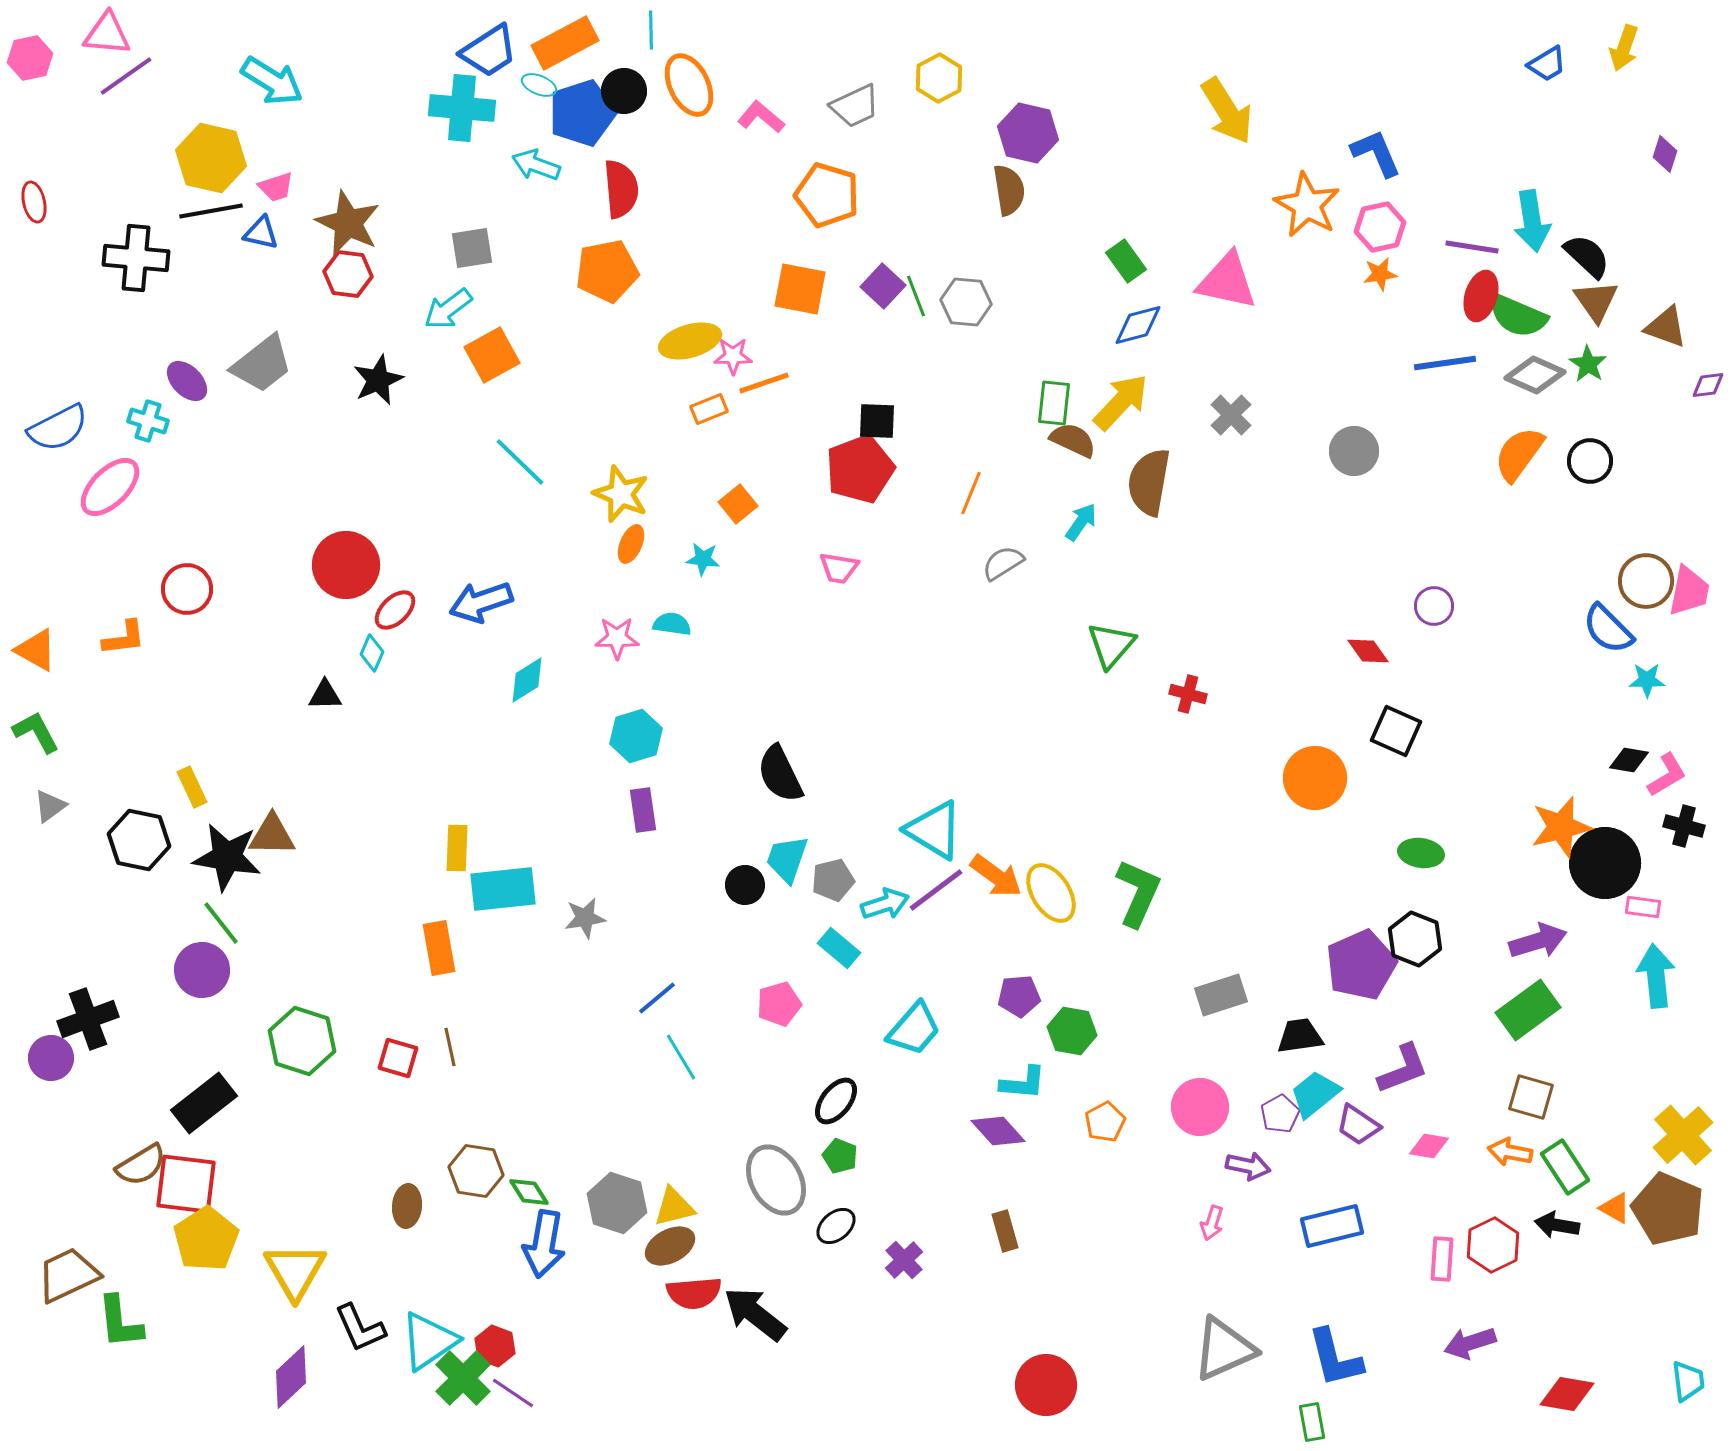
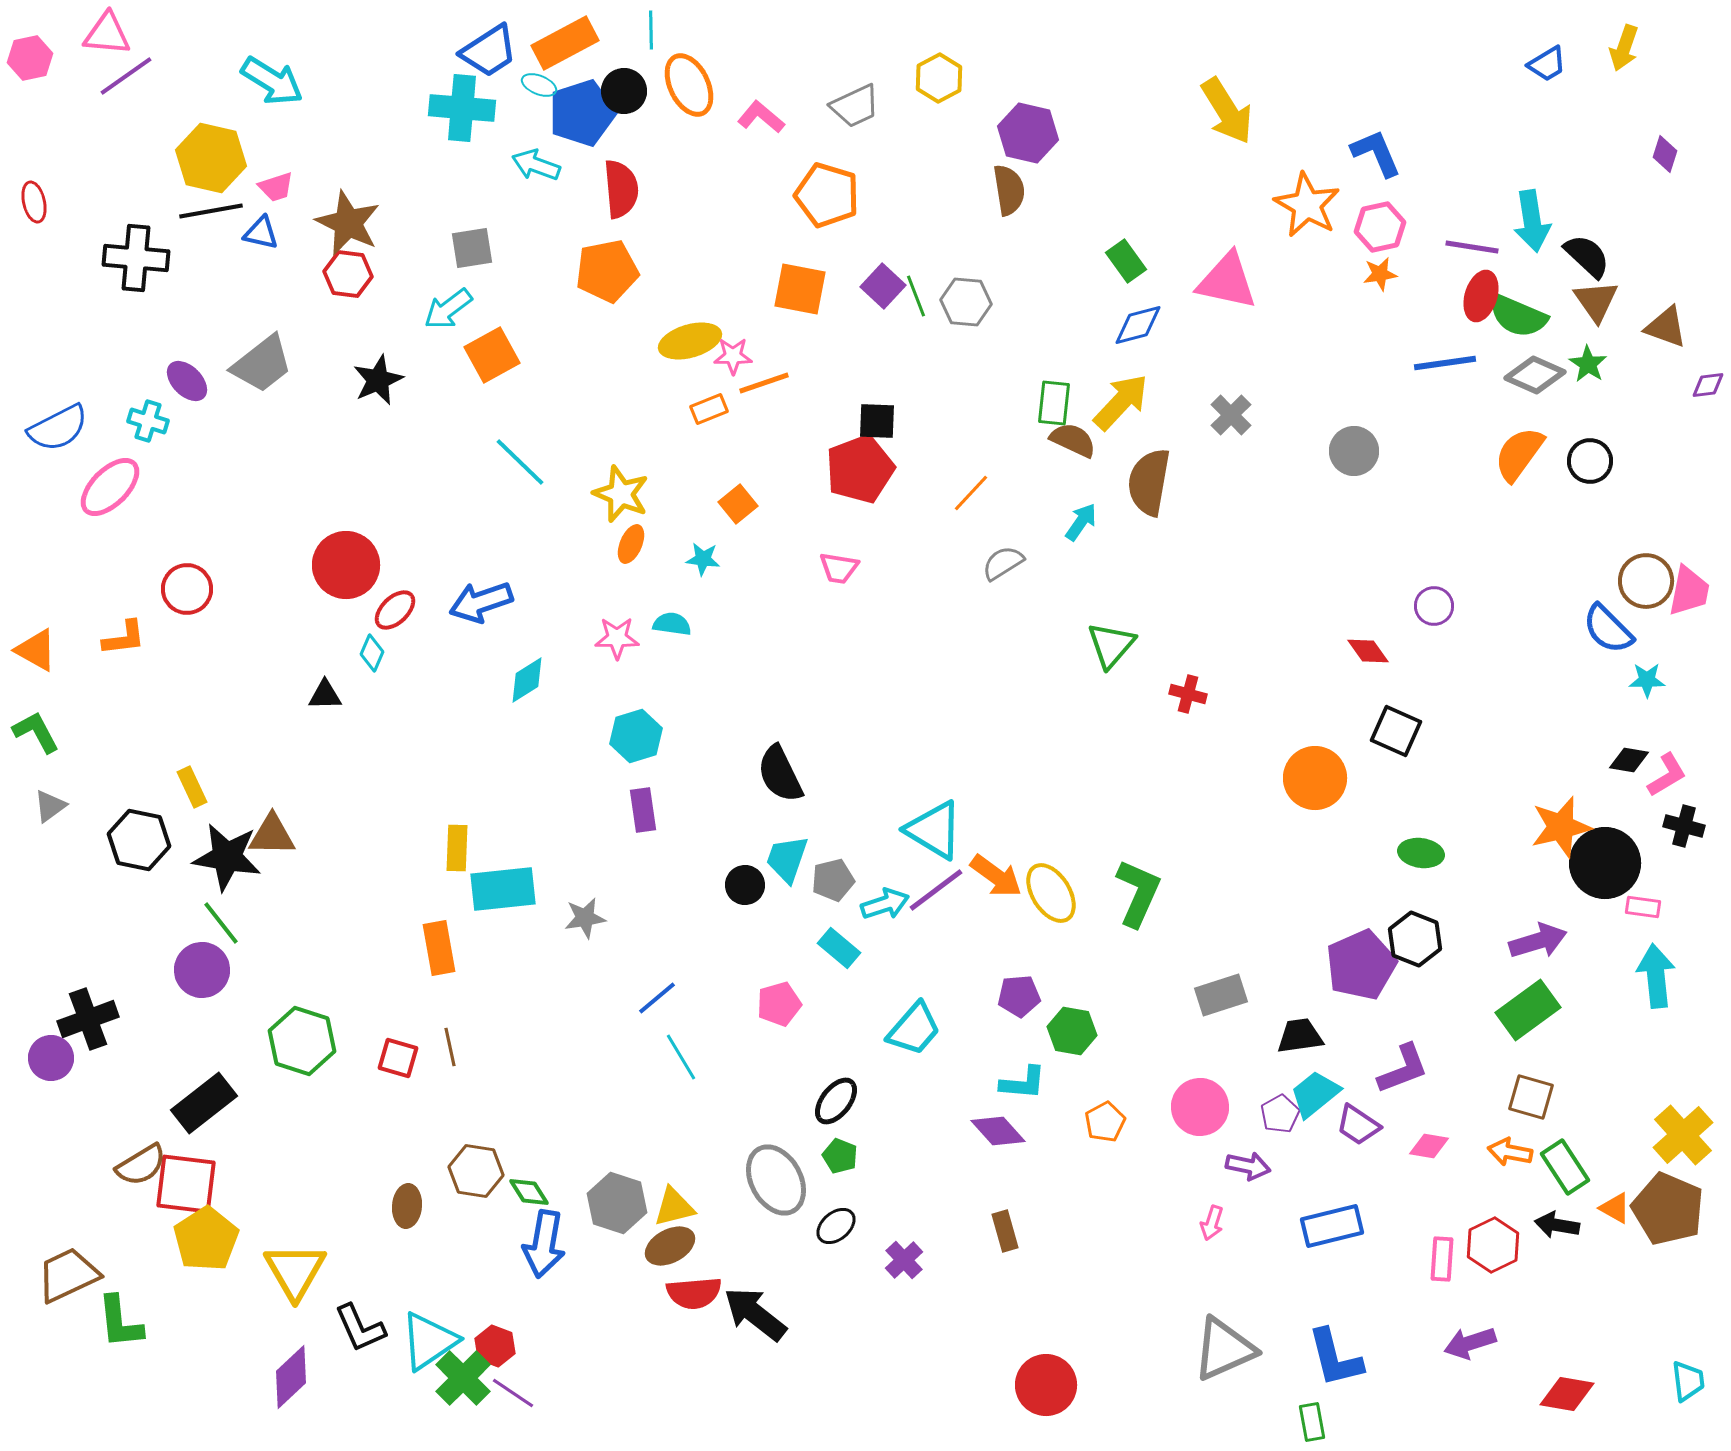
orange line at (971, 493): rotated 21 degrees clockwise
